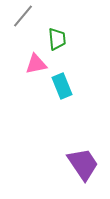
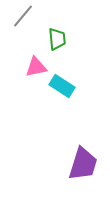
pink triangle: moved 3 px down
cyan rectangle: rotated 35 degrees counterclockwise
purple trapezoid: rotated 51 degrees clockwise
